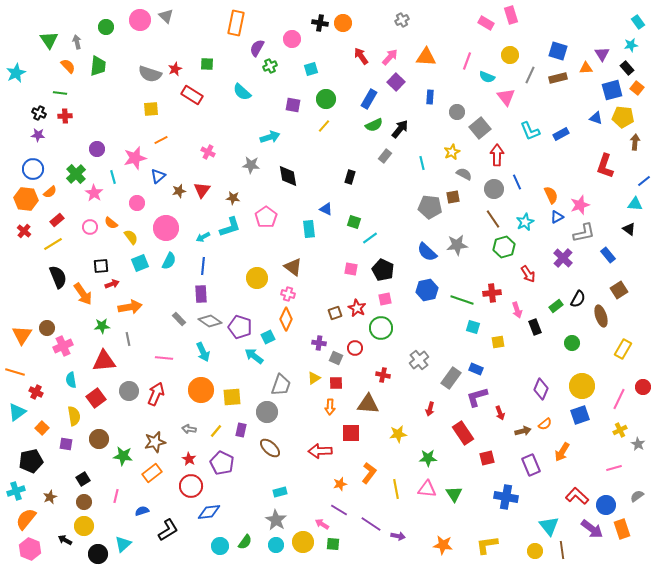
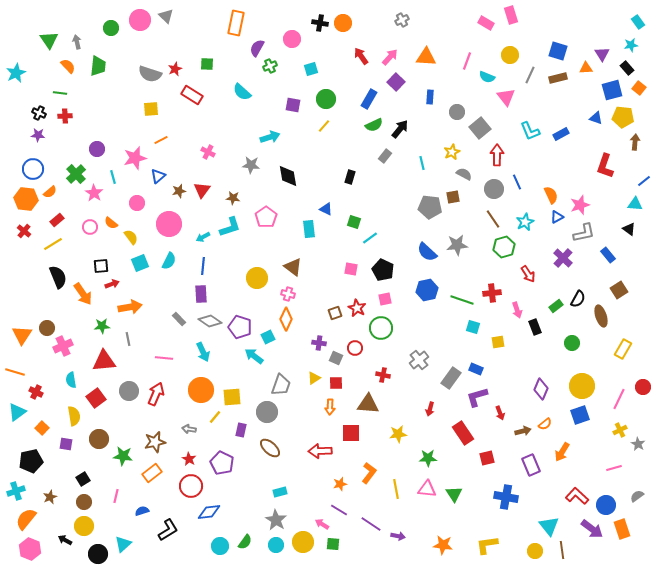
green circle at (106, 27): moved 5 px right, 1 px down
orange square at (637, 88): moved 2 px right
pink circle at (166, 228): moved 3 px right, 4 px up
yellow line at (216, 431): moved 1 px left, 14 px up
